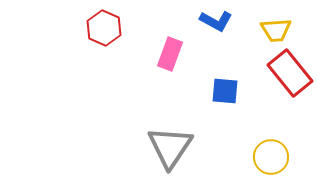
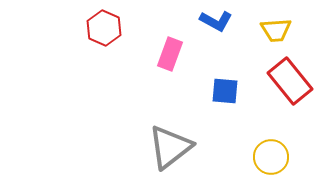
red rectangle: moved 8 px down
gray triangle: rotated 18 degrees clockwise
